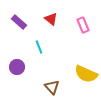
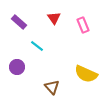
red triangle: moved 3 px right, 1 px up; rotated 16 degrees clockwise
cyan line: moved 2 px left, 1 px up; rotated 32 degrees counterclockwise
